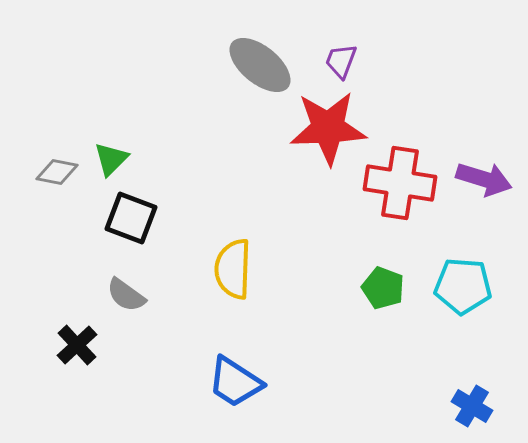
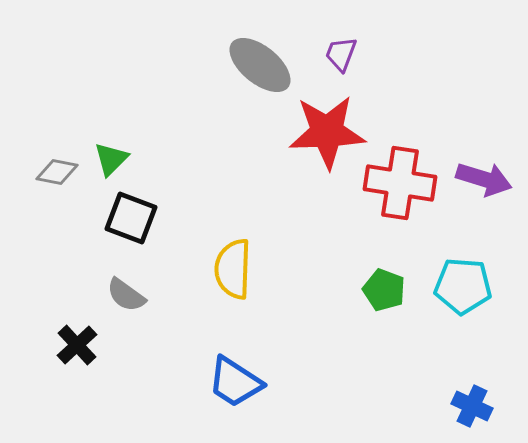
purple trapezoid: moved 7 px up
red star: moved 1 px left, 4 px down
green pentagon: moved 1 px right, 2 px down
blue cross: rotated 6 degrees counterclockwise
